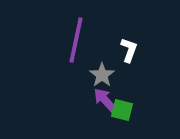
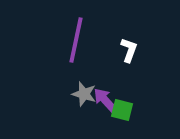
gray star: moved 18 px left, 19 px down; rotated 20 degrees counterclockwise
